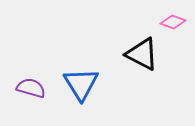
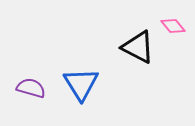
pink diamond: moved 4 px down; rotated 30 degrees clockwise
black triangle: moved 4 px left, 7 px up
